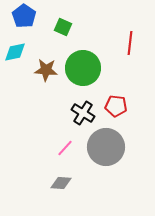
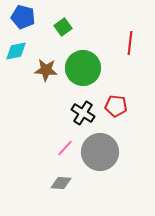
blue pentagon: moved 1 px left, 1 px down; rotated 20 degrees counterclockwise
green square: rotated 30 degrees clockwise
cyan diamond: moved 1 px right, 1 px up
gray circle: moved 6 px left, 5 px down
